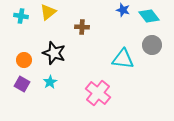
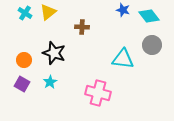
cyan cross: moved 4 px right, 3 px up; rotated 24 degrees clockwise
pink cross: rotated 25 degrees counterclockwise
